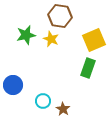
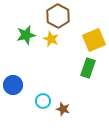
brown hexagon: moved 2 px left; rotated 20 degrees clockwise
brown star: rotated 16 degrees counterclockwise
